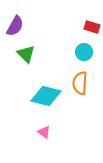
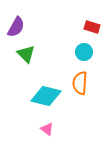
purple semicircle: moved 1 px right, 1 px down
pink triangle: moved 3 px right, 3 px up
